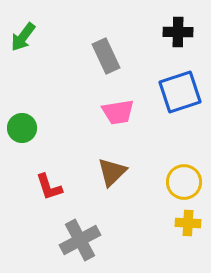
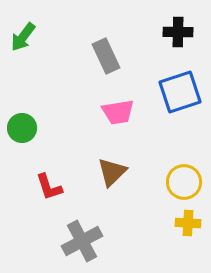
gray cross: moved 2 px right, 1 px down
